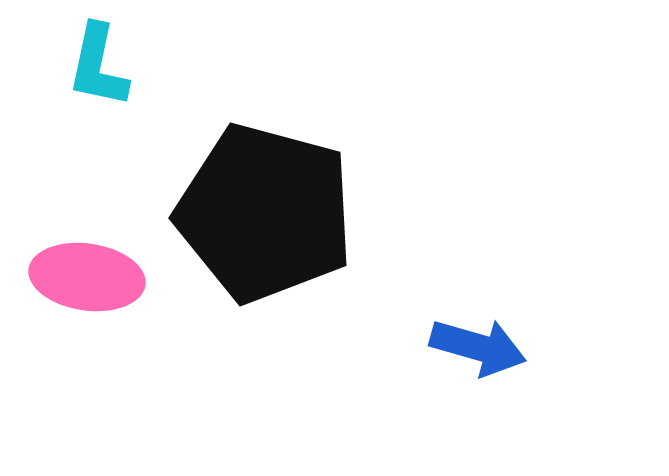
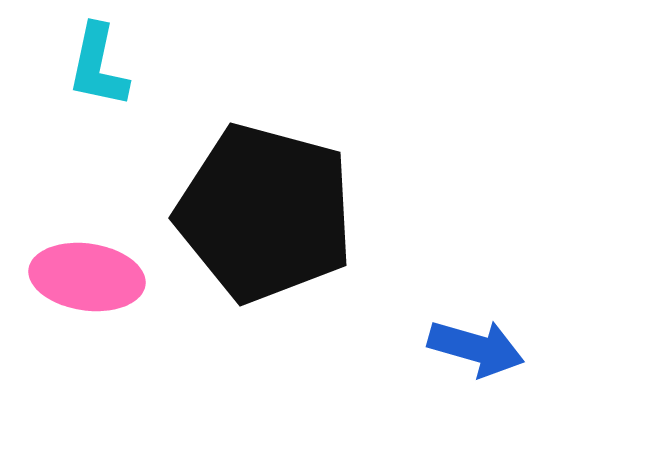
blue arrow: moved 2 px left, 1 px down
